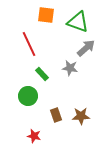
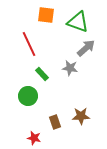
brown rectangle: moved 1 px left, 7 px down
red star: moved 2 px down
